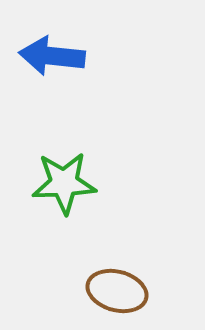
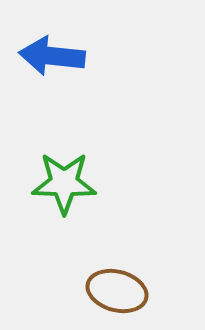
green star: rotated 4 degrees clockwise
